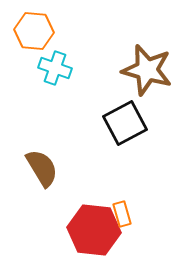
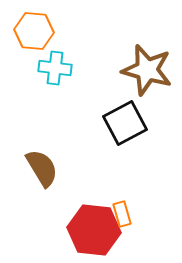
cyan cross: rotated 12 degrees counterclockwise
